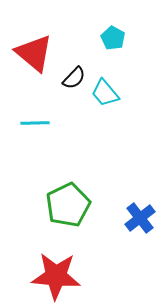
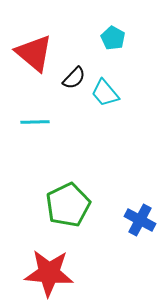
cyan line: moved 1 px up
blue cross: moved 2 px down; rotated 24 degrees counterclockwise
red star: moved 7 px left, 3 px up
